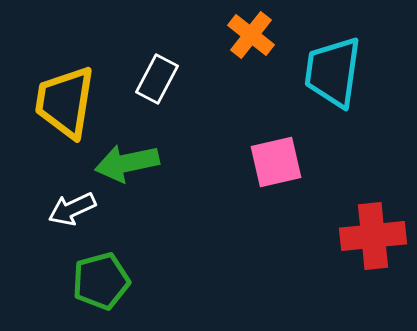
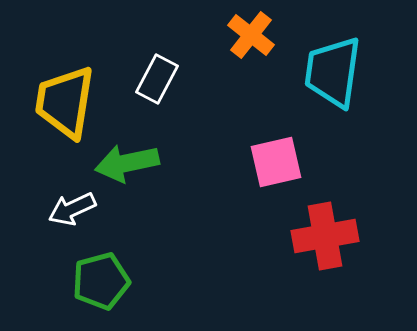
red cross: moved 48 px left; rotated 4 degrees counterclockwise
